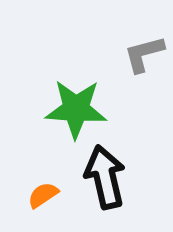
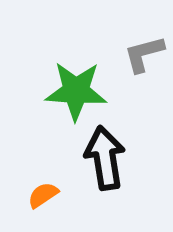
green star: moved 18 px up
black arrow: moved 19 px up; rotated 4 degrees clockwise
